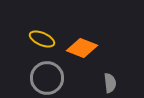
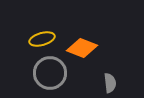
yellow ellipse: rotated 40 degrees counterclockwise
gray circle: moved 3 px right, 5 px up
